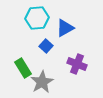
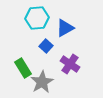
purple cross: moved 7 px left; rotated 12 degrees clockwise
